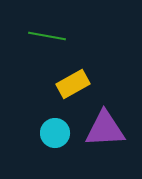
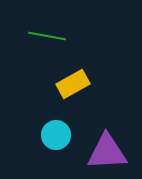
purple triangle: moved 2 px right, 23 px down
cyan circle: moved 1 px right, 2 px down
